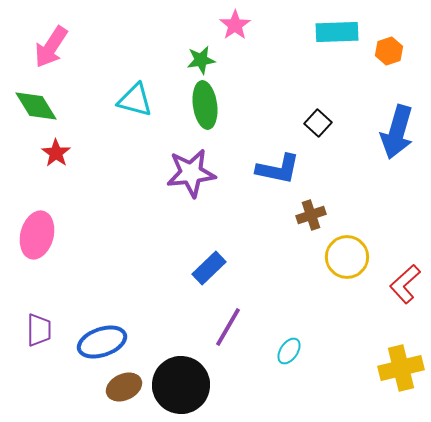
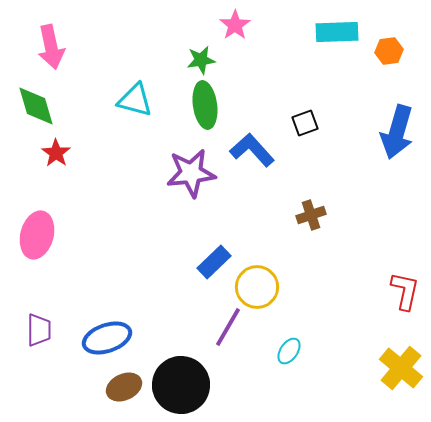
pink arrow: rotated 45 degrees counterclockwise
orange hexagon: rotated 12 degrees clockwise
green diamond: rotated 15 degrees clockwise
black square: moved 13 px left; rotated 28 degrees clockwise
blue L-shape: moved 26 px left, 19 px up; rotated 144 degrees counterclockwise
yellow circle: moved 90 px left, 30 px down
blue rectangle: moved 5 px right, 6 px up
red L-shape: moved 7 px down; rotated 144 degrees clockwise
blue ellipse: moved 5 px right, 4 px up
yellow cross: rotated 36 degrees counterclockwise
